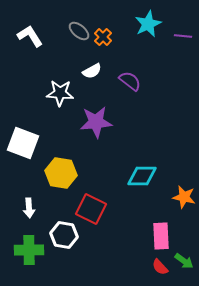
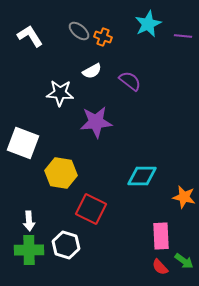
orange cross: rotated 24 degrees counterclockwise
white arrow: moved 13 px down
white hexagon: moved 2 px right, 10 px down; rotated 8 degrees clockwise
